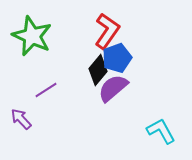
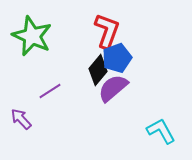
red L-shape: rotated 15 degrees counterclockwise
purple line: moved 4 px right, 1 px down
